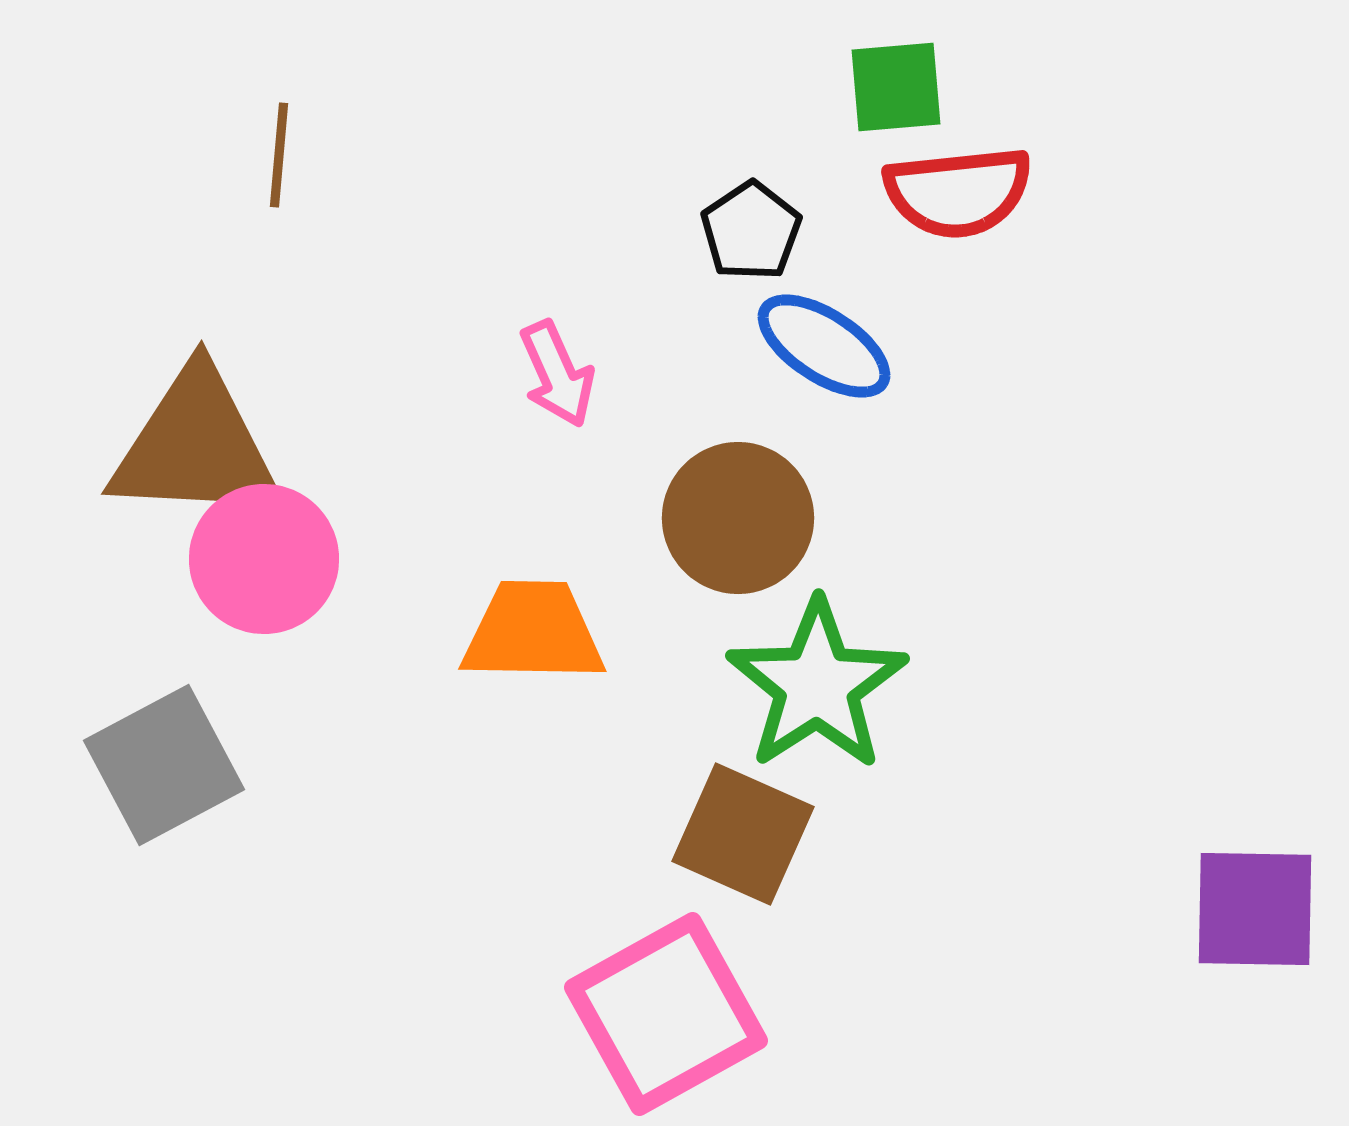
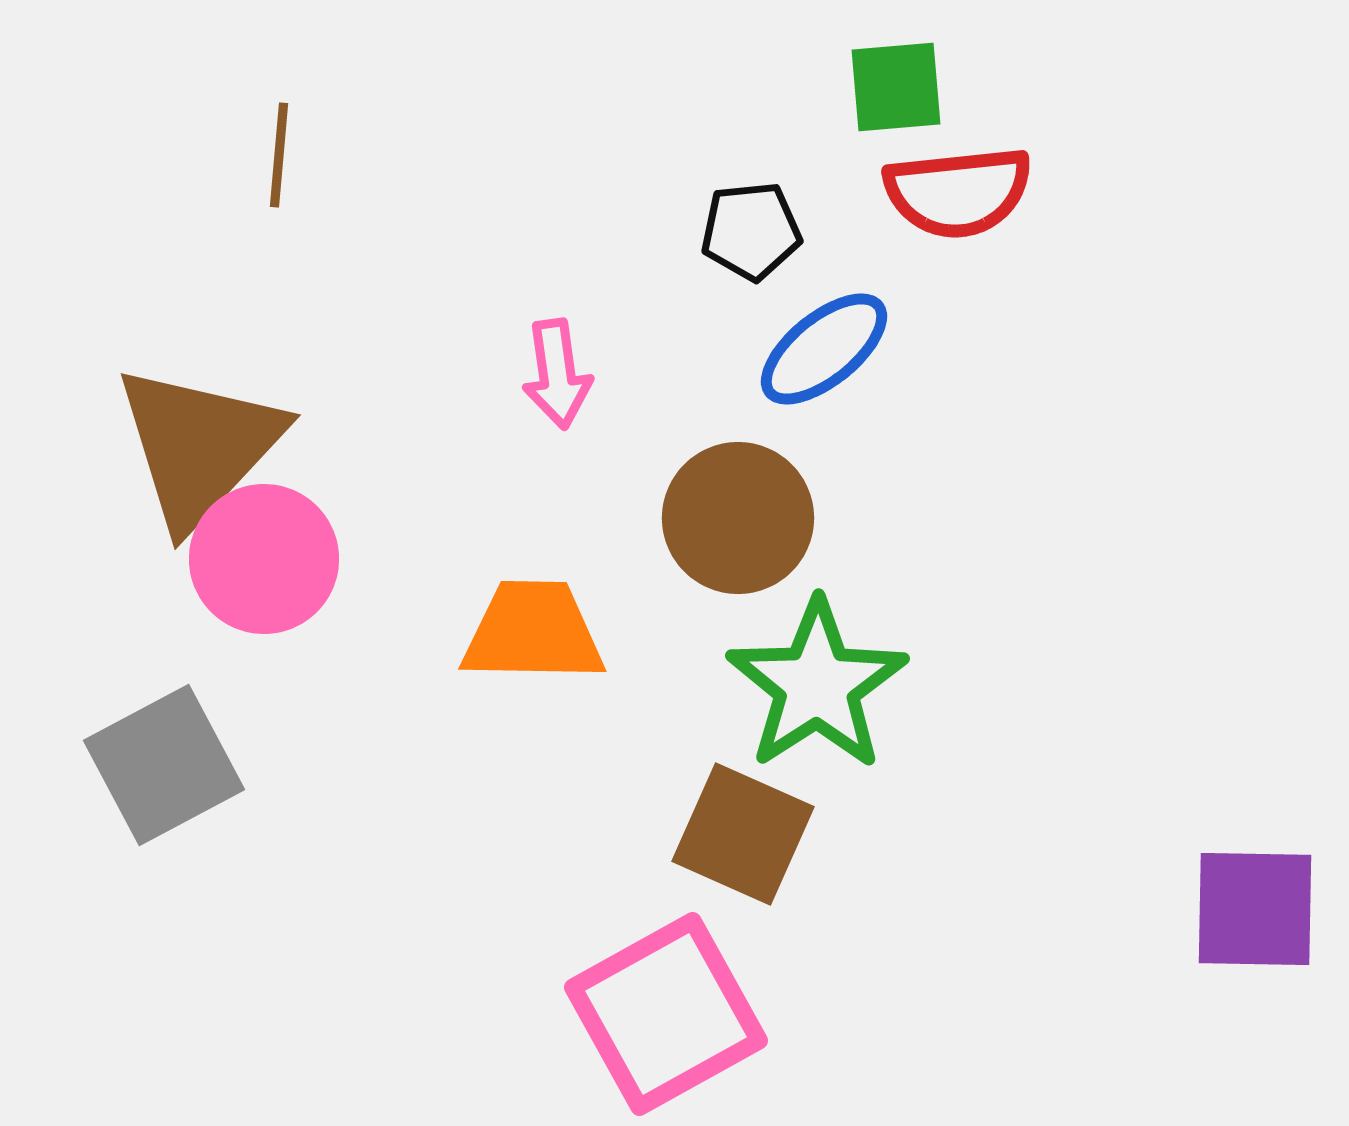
black pentagon: rotated 28 degrees clockwise
blue ellipse: moved 3 px down; rotated 72 degrees counterclockwise
pink arrow: rotated 16 degrees clockwise
brown triangle: moved 3 px right; rotated 50 degrees counterclockwise
